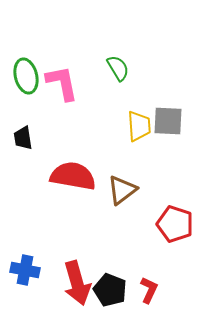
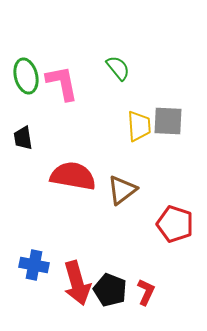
green semicircle: rotated 8 degrees counterclockwise
blue cross: moved 9 px right, 5 px up
red L-shape: moved 3 px left, 2 px down
